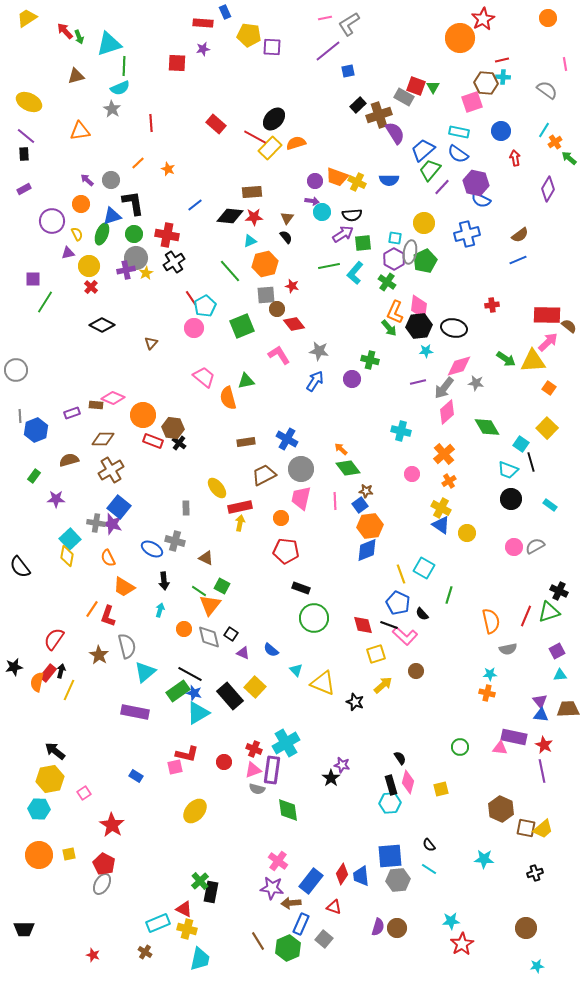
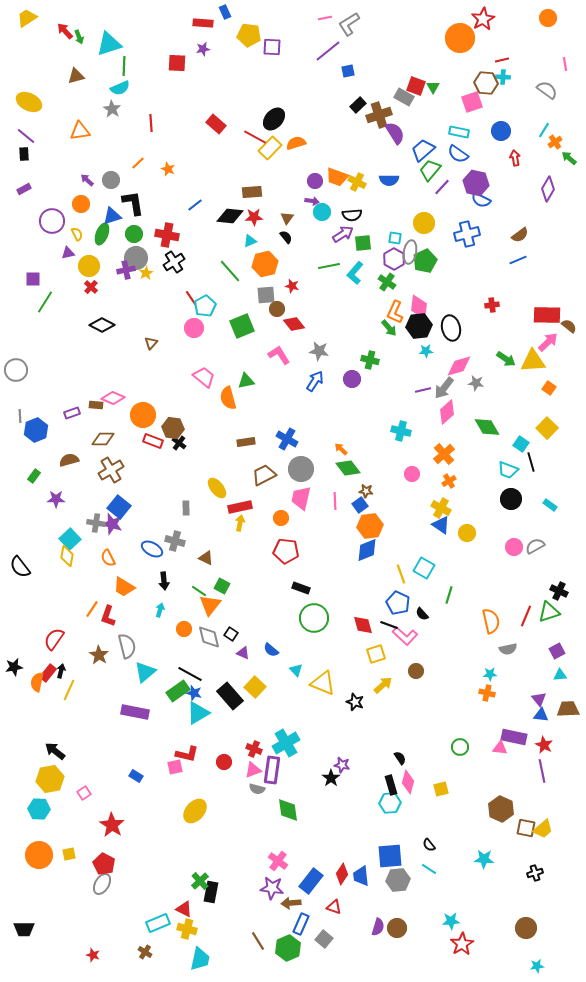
black ellipse at (454, 328): moved 3 px left; rotated 65 degrees clockwise
purple line at (418, 382): moved 5 px right, 8 px down
purple triangle at (540, 701): moved 1 px left, 2 px up
